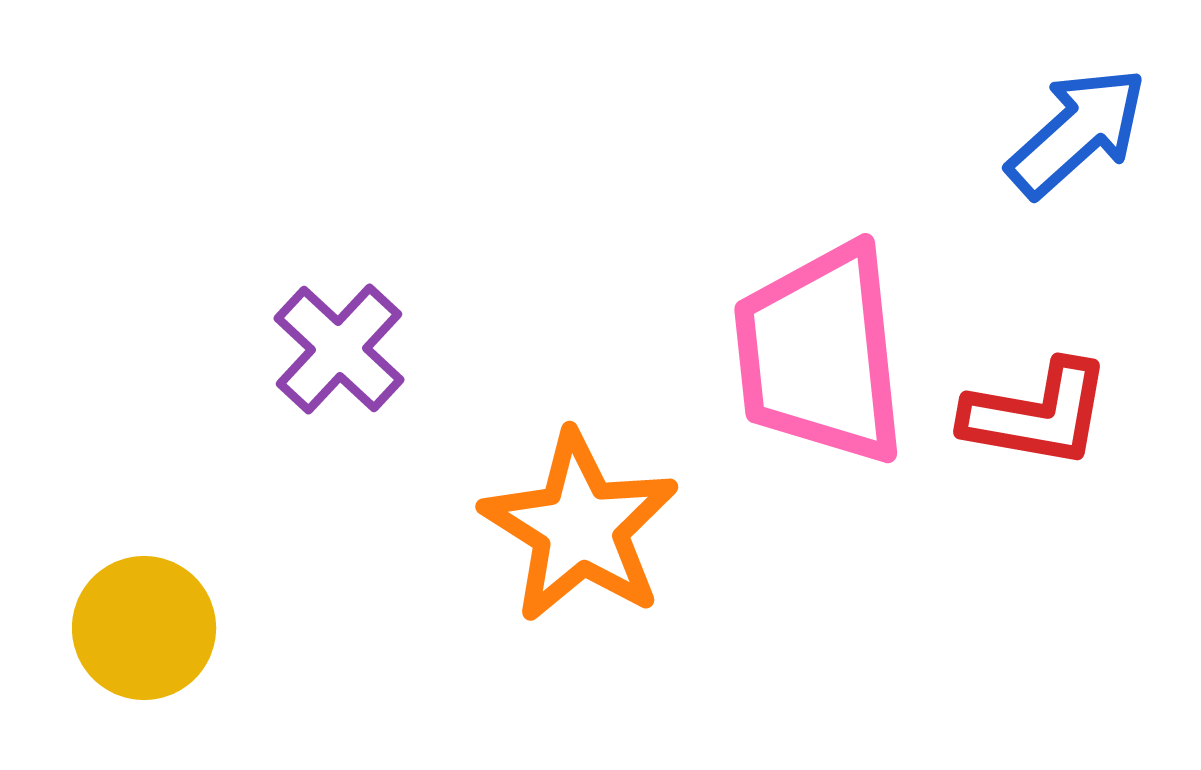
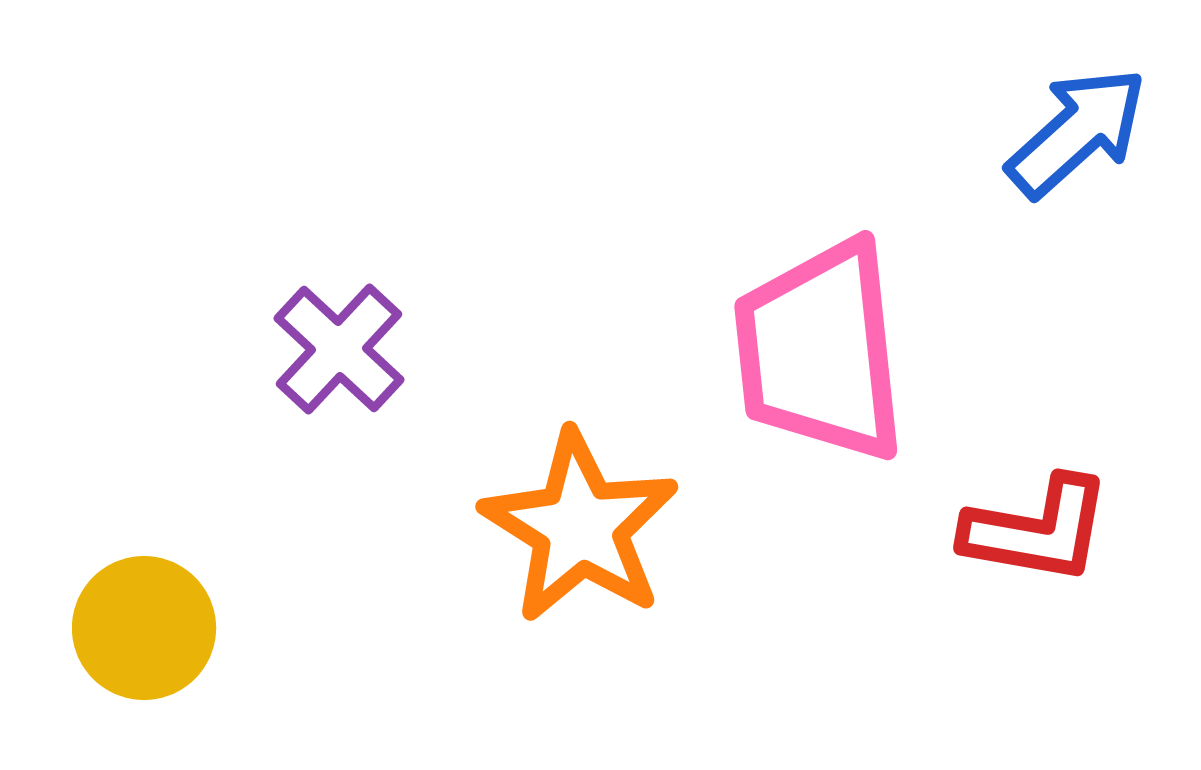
pink trapezoid: moved 3 px up
red L-shape: moved 116 px down
